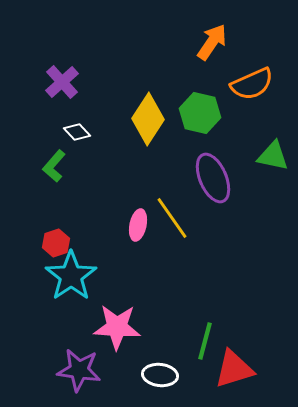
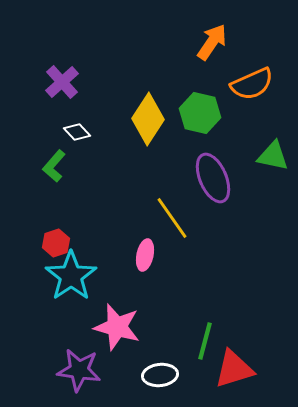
pink ellipse: moved 7 px right, 30 px down
pink star: rotated 12 degrees clockwise
white ellipse: rotated 12 degrees counterclockwise
